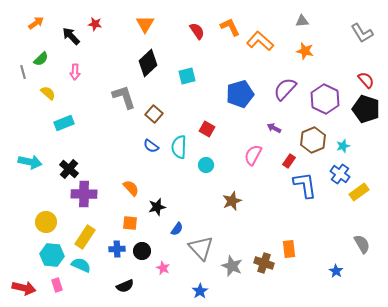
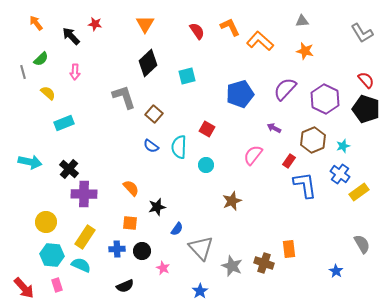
orange arrow at (36, 23): rotated 91 degrees counterclockwise
pink semicircle at (253, 155): rotated 10 degrees clockwise
red arrow at (24, 288): rotated 35 degrees clockwise
